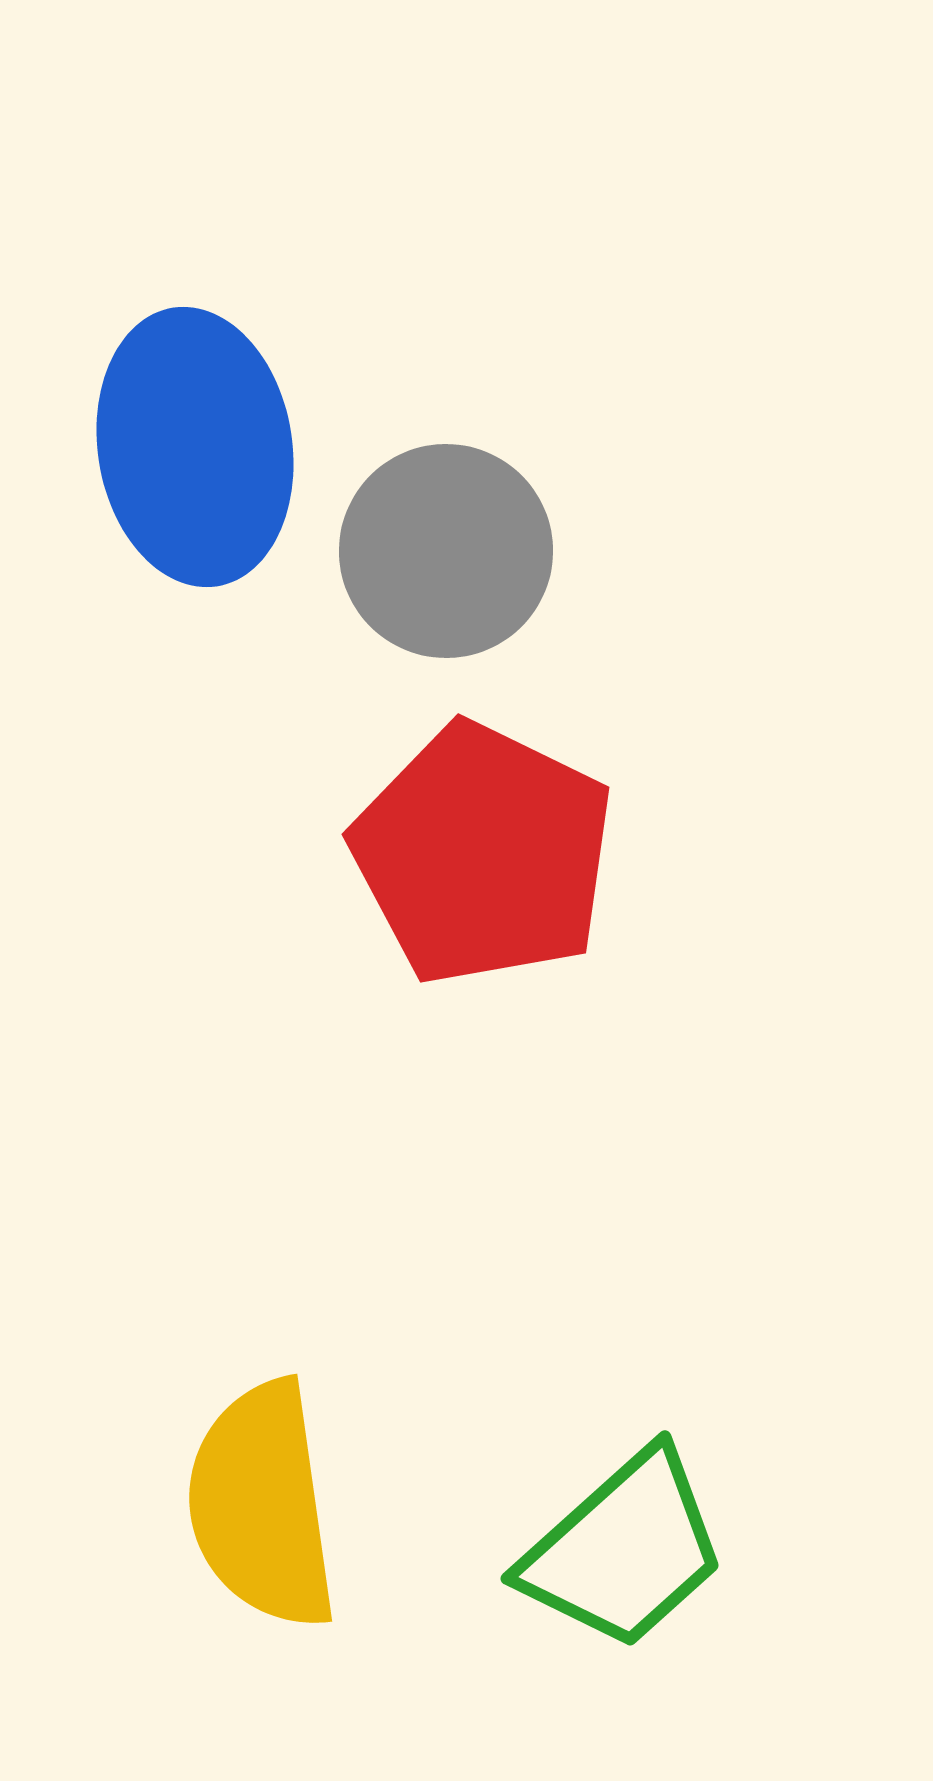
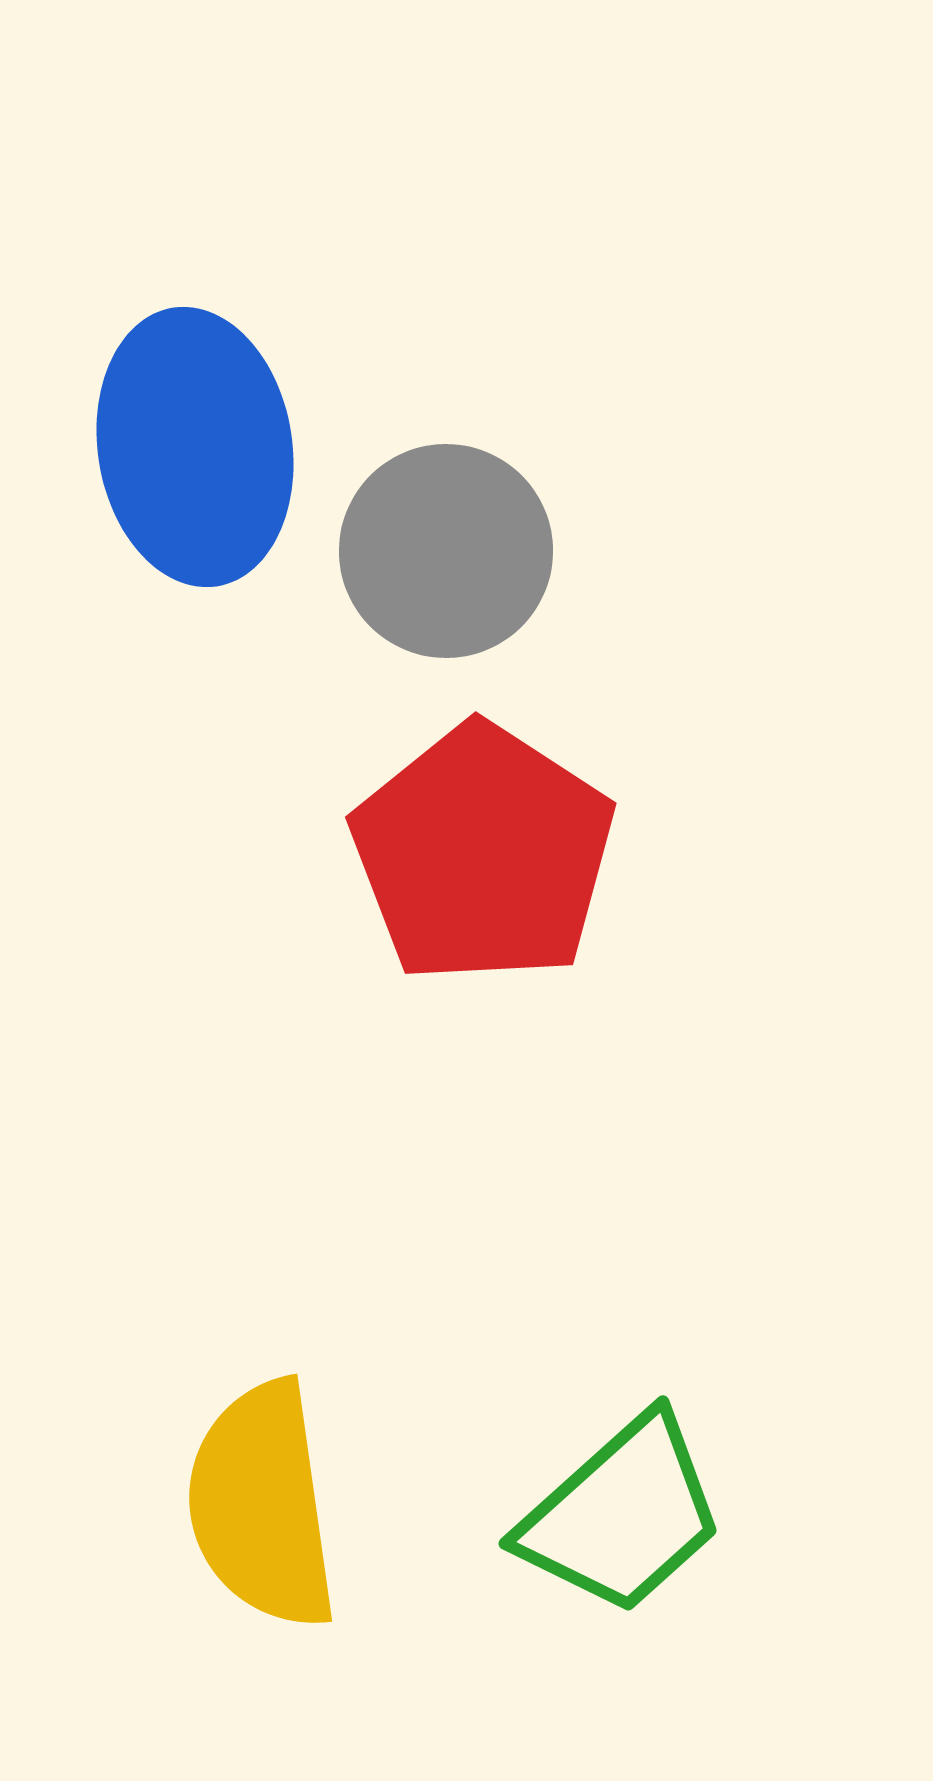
red pentagon: rotated 7 degrees clockwise
green trapezoid: moved 2 px left, 35 px up
